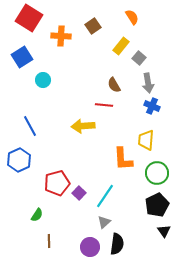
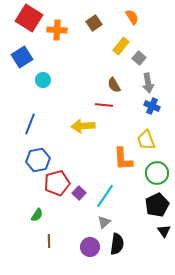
brown square: moved 1 px right, 3 px up
orange cross: moved 4 px left, 6 px up
blue line: moved 2 px up; rotated 50 degrees clockwise
yellow trapezoid: rotated 25 degrees counterclockwise
blue hexagon: moved 19 px right; rotated 15 degrees clockwise
